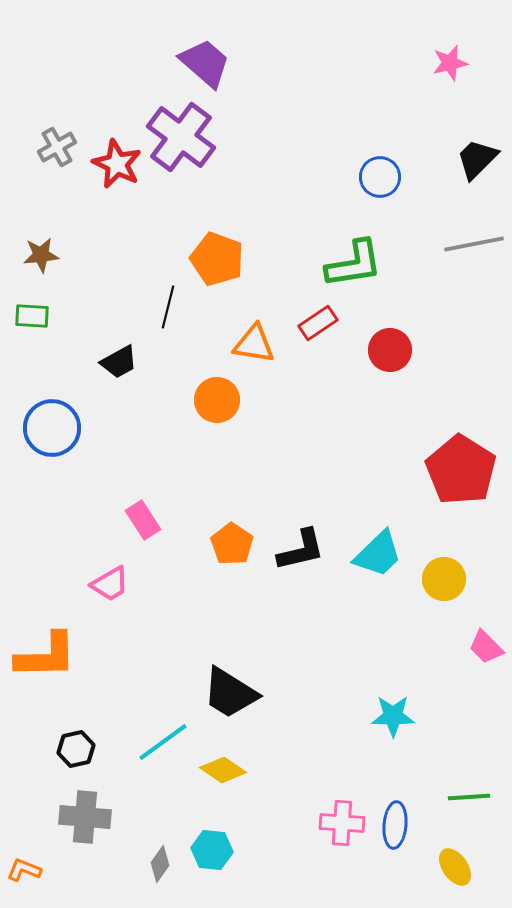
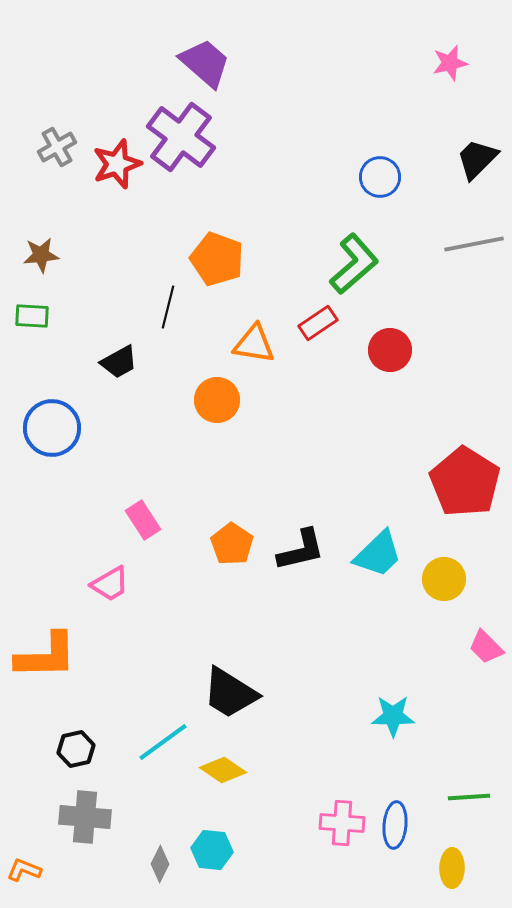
red star at (117, 164): rotated 27 degrees clockwise
green L-shape at (354, 264): rotated 32 degrees counterclockwise
red pentagon at (461, 470): moved 4 px right, 12 px down
gray diamond at (160, 864): rotated 9 degrees counterclockwise
yellow ellipse at (455, 867): moved 3 px left, 1 px down; rotated 36 degrees clockwise
